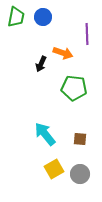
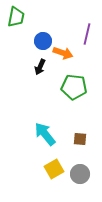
blue circle: moved 24 px down
purple line: rotated 15 degrees clockwise
black arrow: moved 1 px left, 3 px down
green pentagon: moved 1 px up
